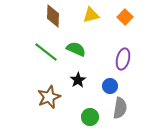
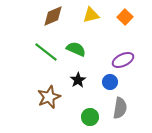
brown diamond: rotated 65 degrees clockwise
purple ellipse: moved 1 px down; rotated 50 degrees clockwise
blue circle: moved 4 px up
